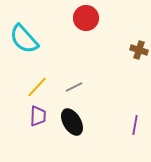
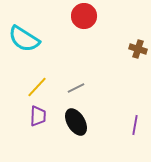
red circle: moved 2 px left, 2 px up
cyan semicircle: rotated 16 degrees counterclockwise
brown cross: moved 1 px left, 1 px up
gray line: moved 2 px right, 1 px down
black ellipse: moved 4 px right
